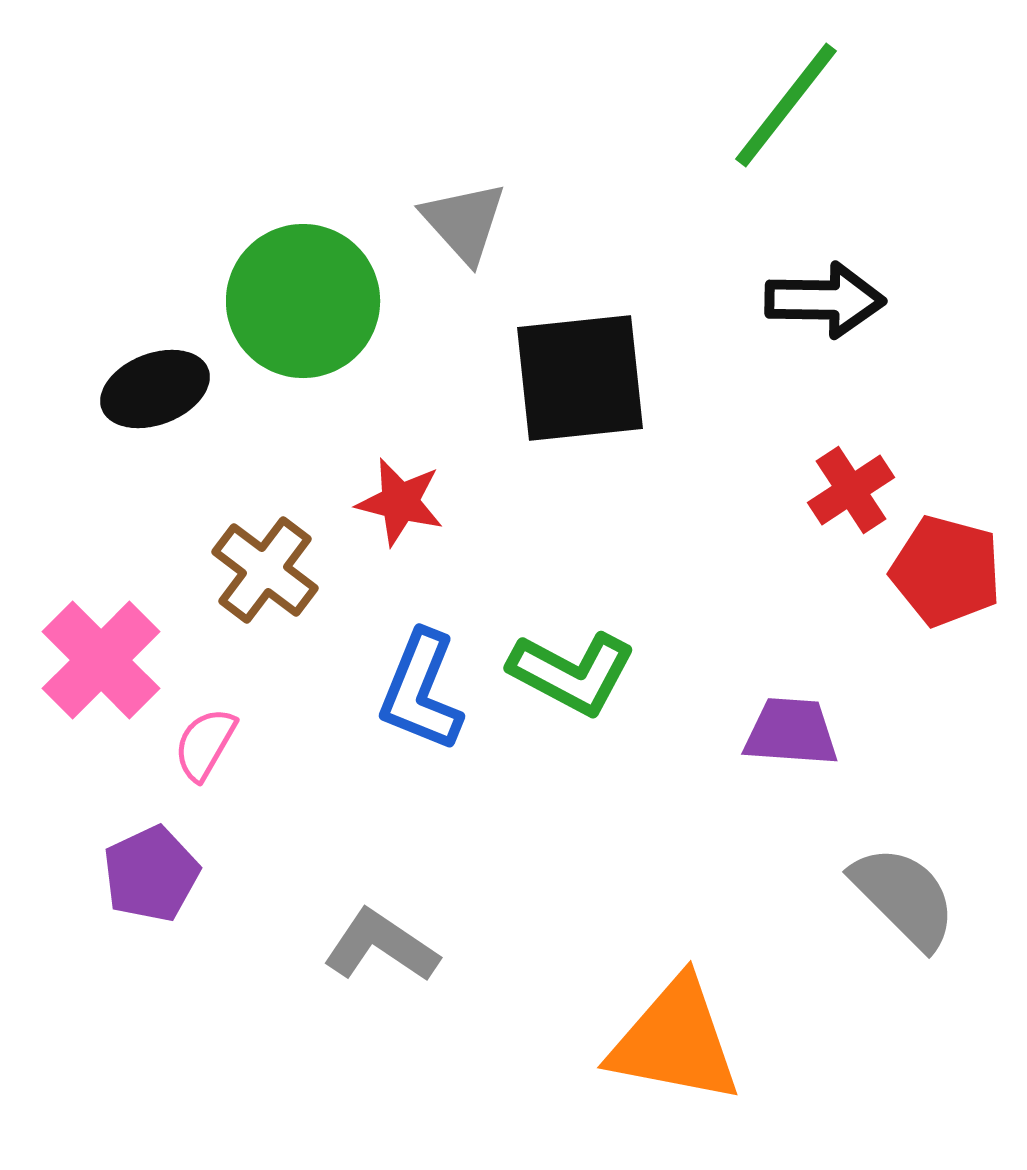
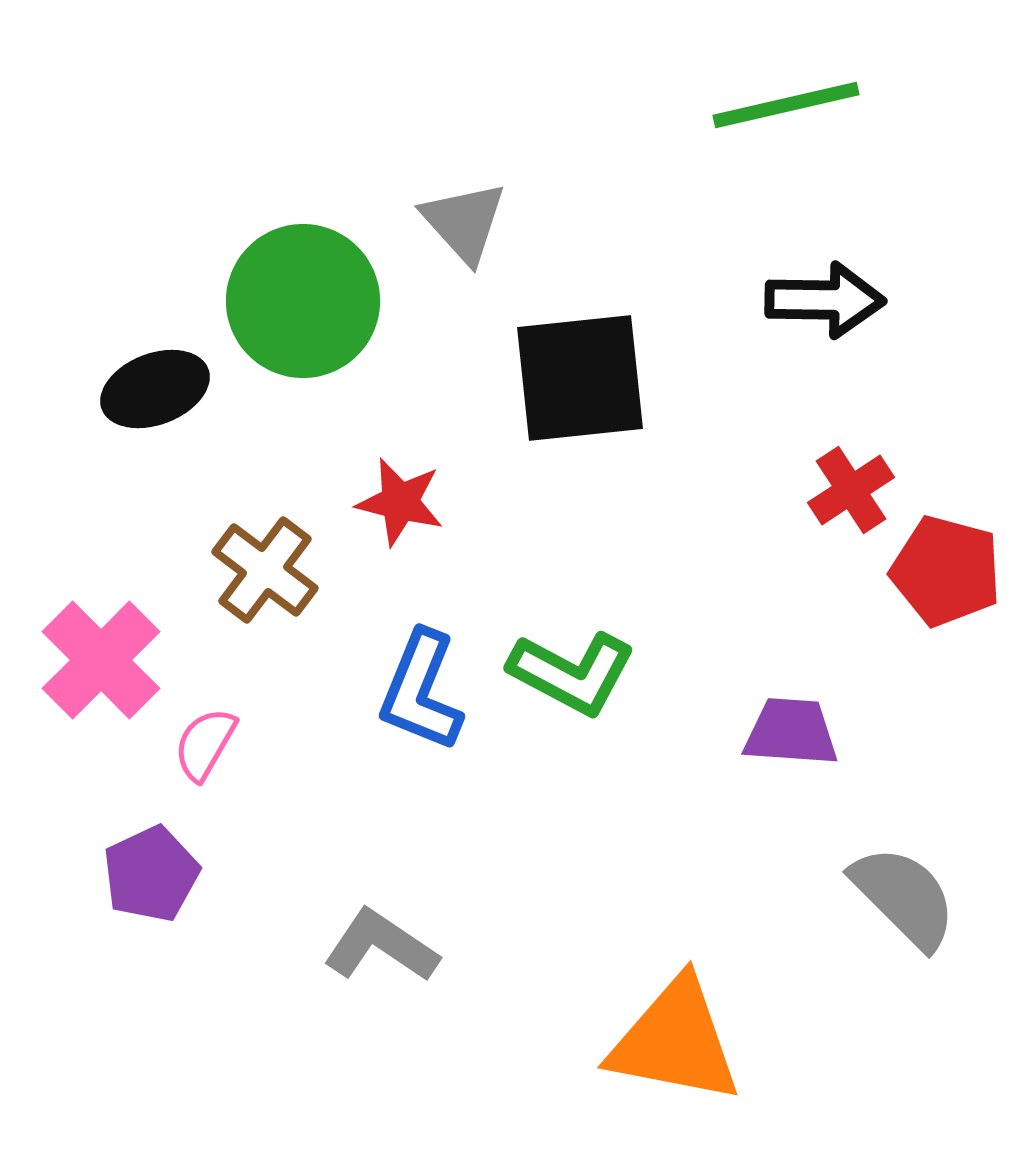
green line: rotated 39 degrees clockwise
